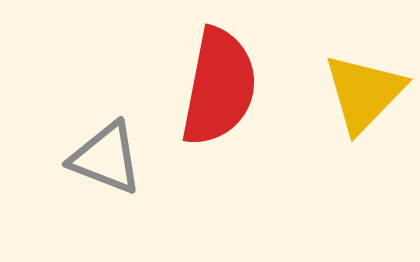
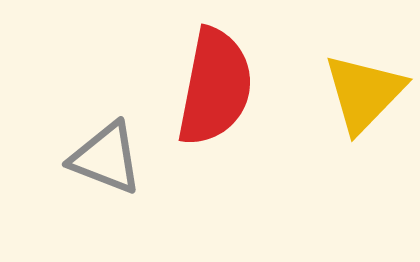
red semicircle: moved 4 px left
